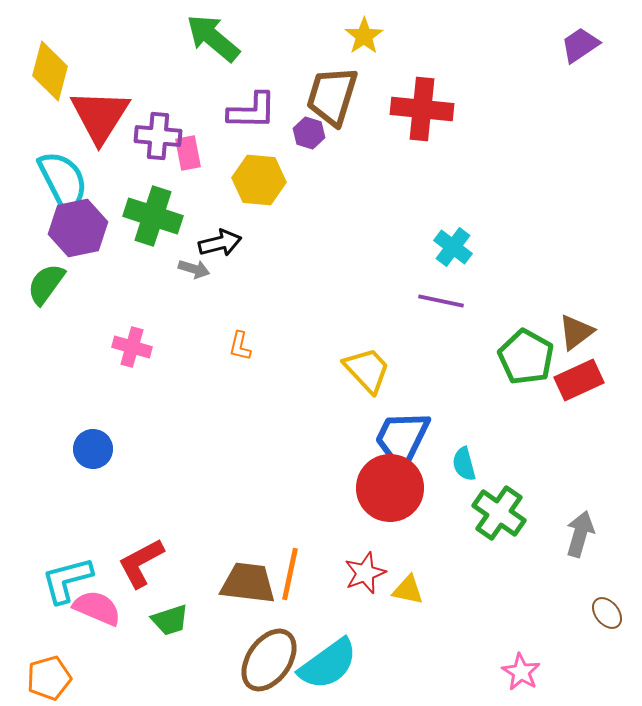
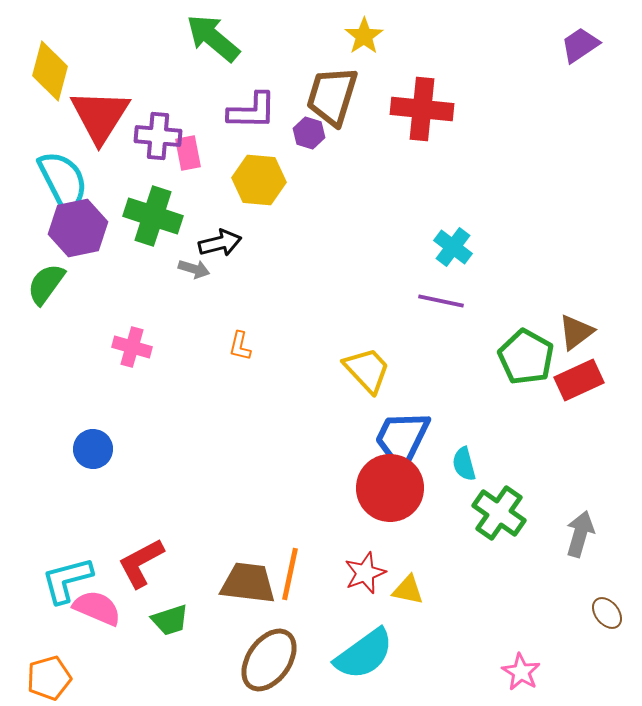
cyan semicircle at (328, 664): moved 36 px right, 10 px up
